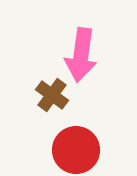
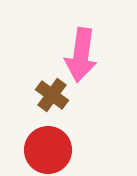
red circle: moved 28 px left
